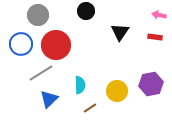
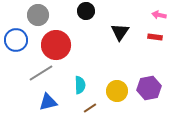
blue circle: moved 5 px left, 4 px up
purple hexagon: moved 2 px left, 4 px down
blue triangle: moved 1 px left, 3 px down; rotated 30 degrees clockwise
